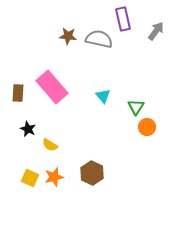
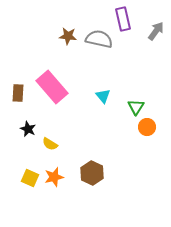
yellow semicircle: moved 1 px up
